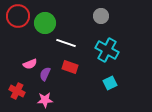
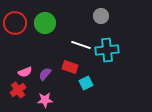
red circle: moved 3 px left, 7 px down
white line: moved 15 px right, 2 px down
cyan cross: rotated 35 degrees counterclockwise
pink semicircle: moved 5 px left, 8 px down
purple semicircle: rotated 16 degrees clockwise
cyan square: moved 24 px left
red cross: moved 1 px right, 1 px up; rotated 28 degrees clockwise
